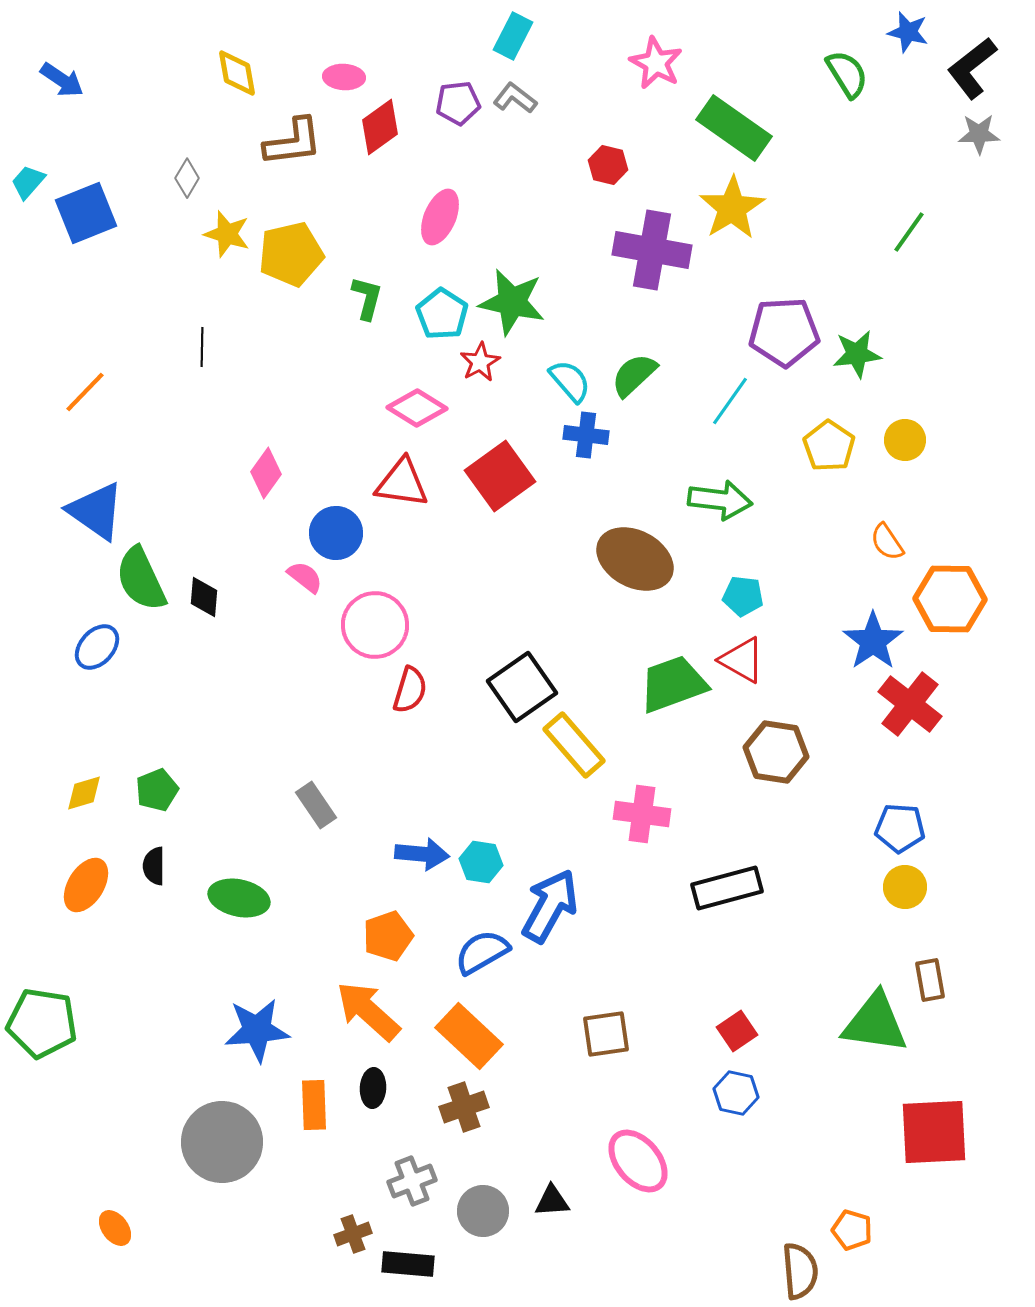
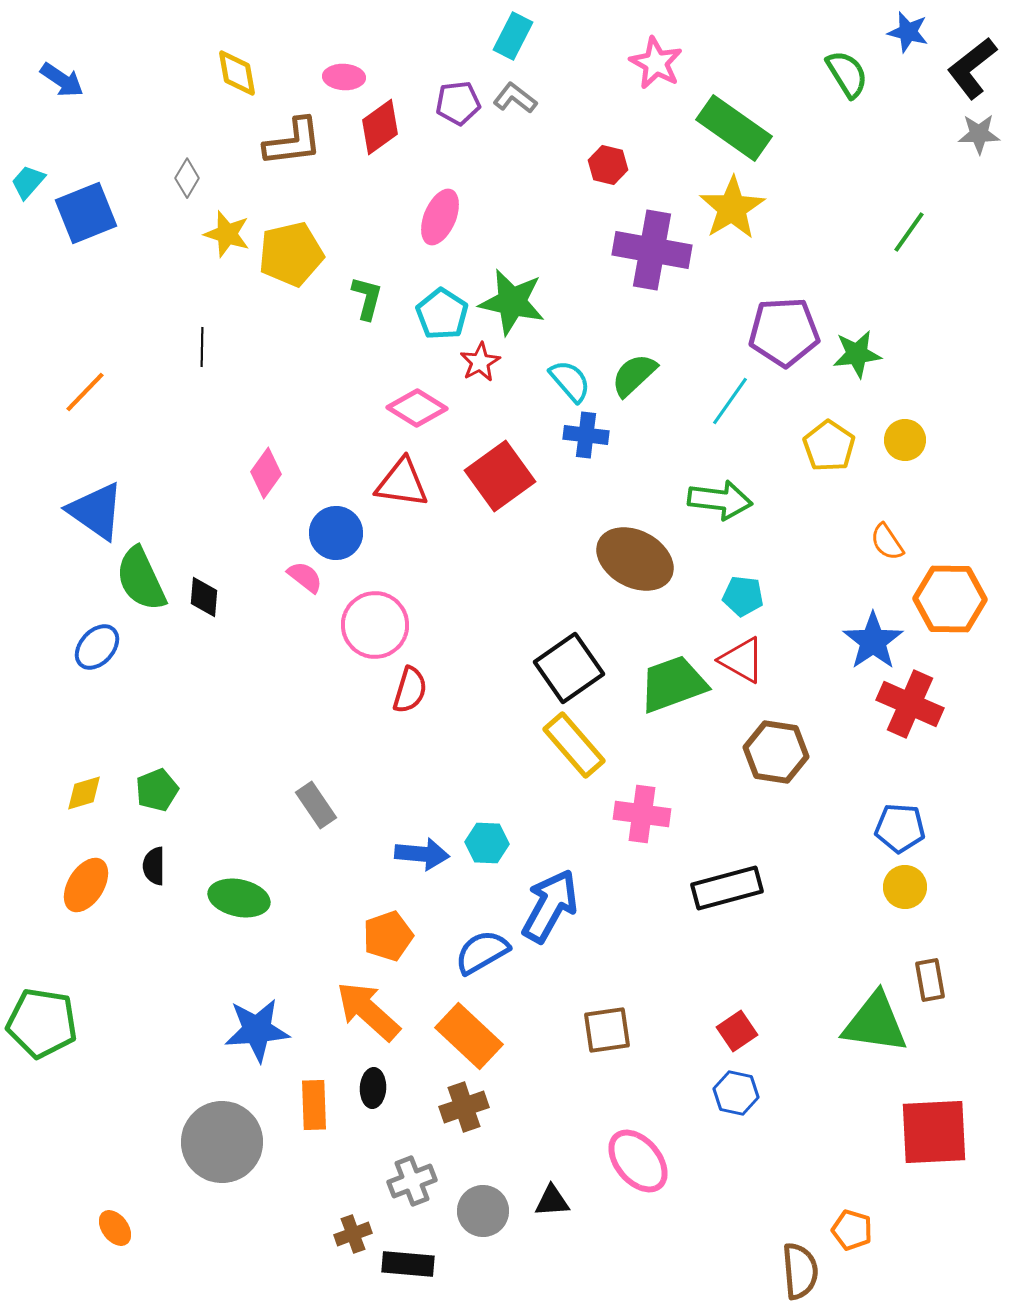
black square at (522, 687): moved 47 px right, 19 px up
red cross at (910, 704): rotated 14 degrees counterclockwise
cyan hexagon at (481, 862): moved 6 px right, 19 px up; rotated 6 degrees counterclockwise
brown square at (606, 1034): moved 1 px right, 4 px up
